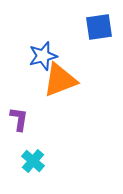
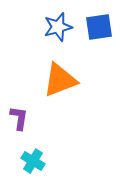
blue star: moved 15 px right, 29 px up
purple L-shape: moved 1 px up
cyan cross: rotated 10 degrees counterclockwise
